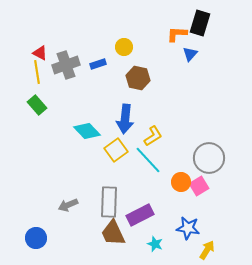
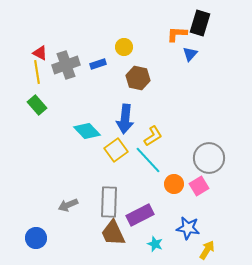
orange circle: moved 7 px left, 2 px down
